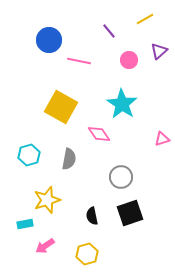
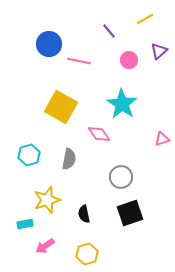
blue circle: moved 4 px down
black semicircle: moved 8 px left, 2 px up
